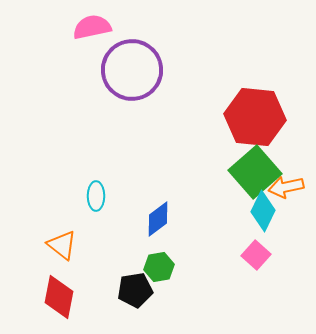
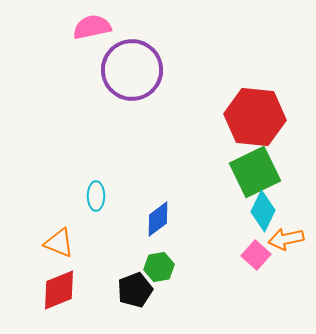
green square: rotated 15 degrees clockwise
orange arrow: moved 52 px down
orange triangle: moved 3 px left, 2 px up; rotated 16 degrees counterclockwise
black pentagon: rotated 12 degrees counterclockwise
red diamond: moved 7 px up; rotated 57 degrees clockwise
